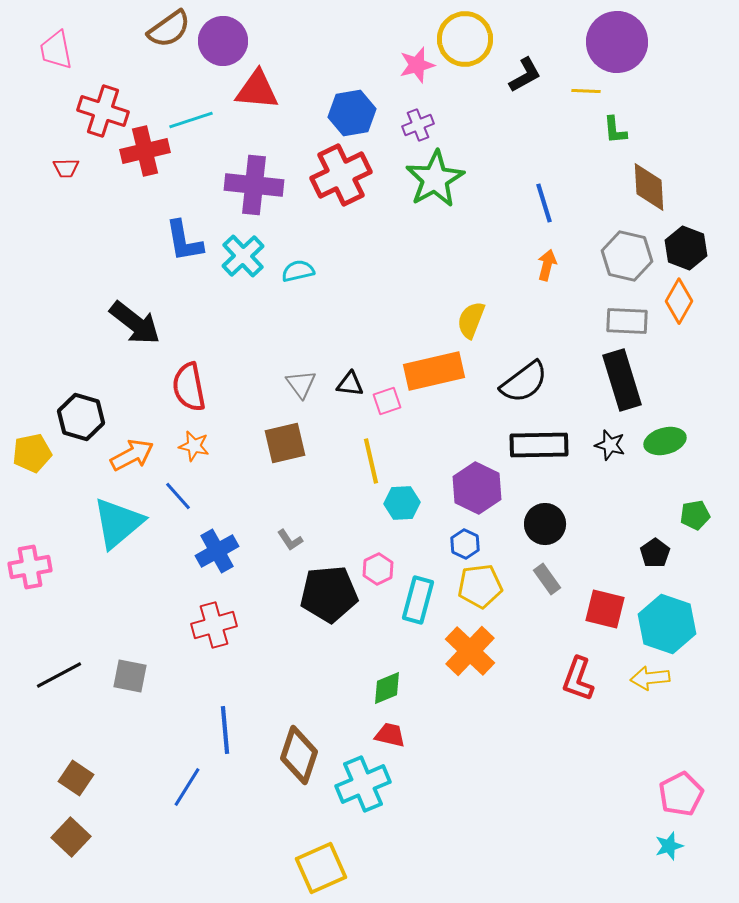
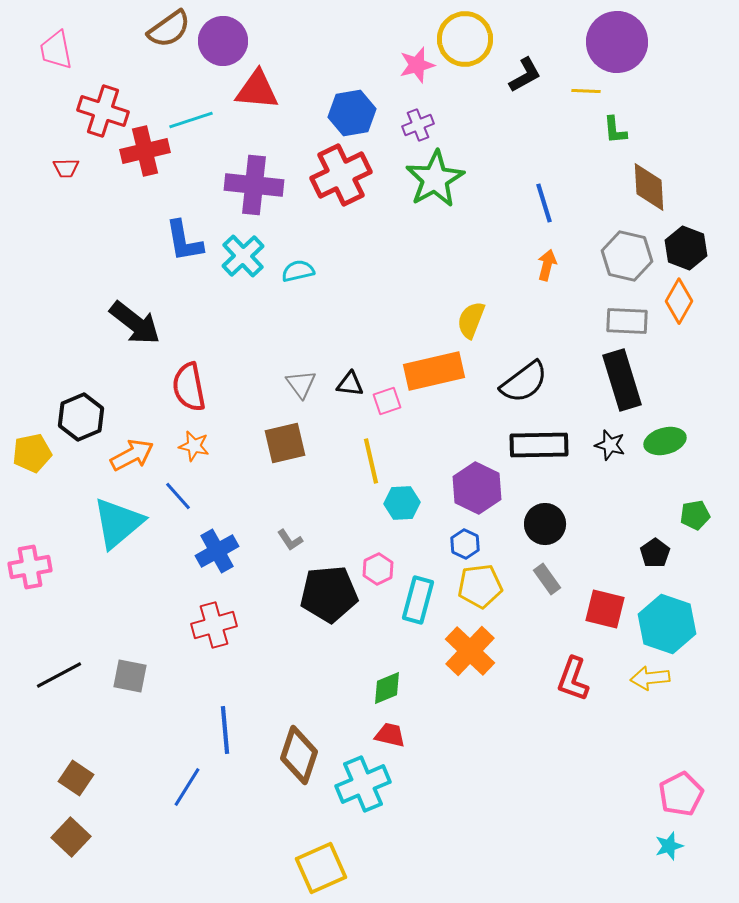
black hexagon at (81, 417): rotated 21 degrees clockwise
red L-shape at (578, 679): moved 5 px left
